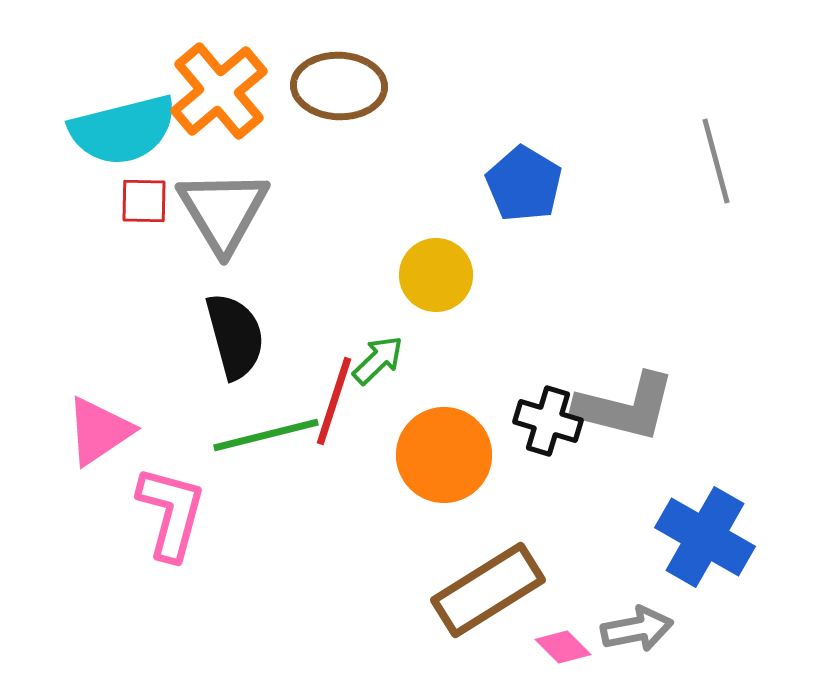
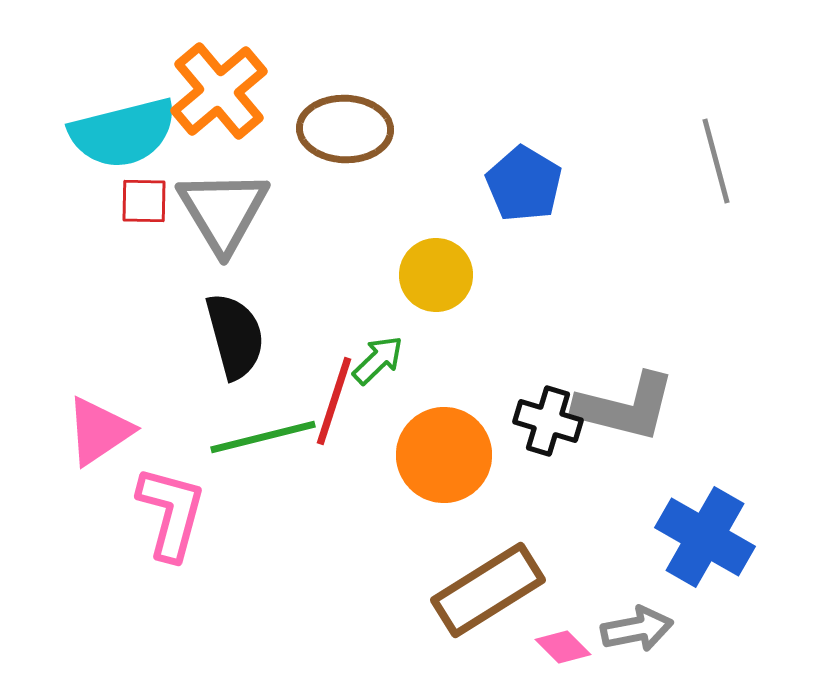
brown ellipse: moved 6 px right, 43 px down
cyan semicircle: moved 3 px down
green line: moved 3 px left, 2 px down
